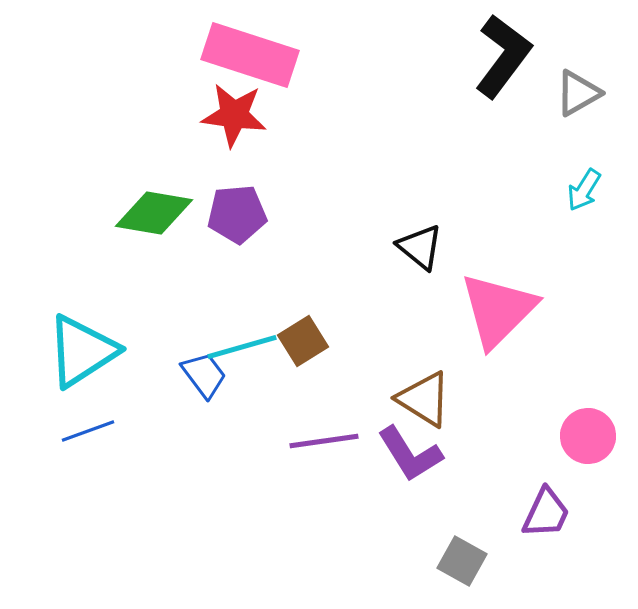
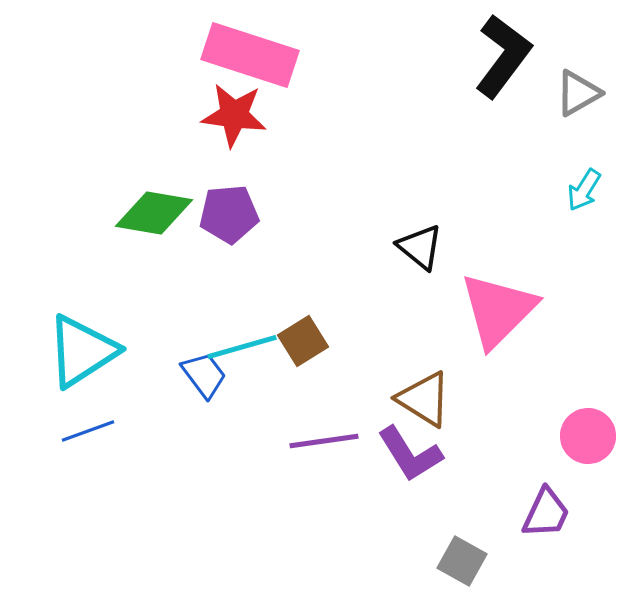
purple pentagon: moved 8 px left
